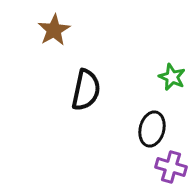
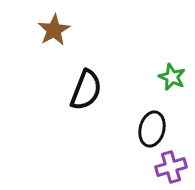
black semicircle: rotated 9 degrees clockwise
purple cross: rotated 32 degrees counterclockwise
